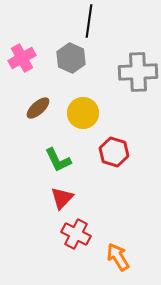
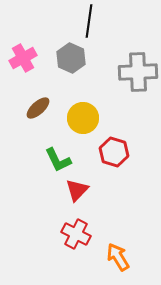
pink cross: moved 1 px right
yellow circle: moved 5 px down
red triangle: moved 15 px right, 8 px up
